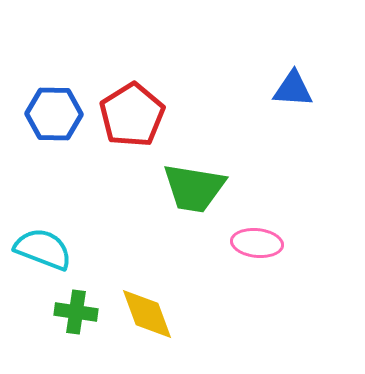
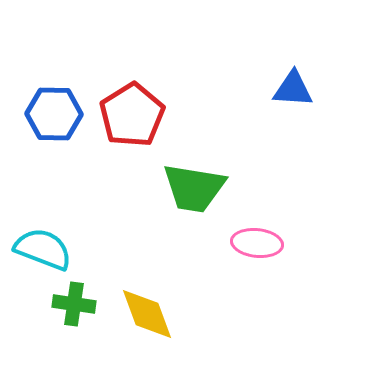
green cross: moved 2 px left, 8 px up
